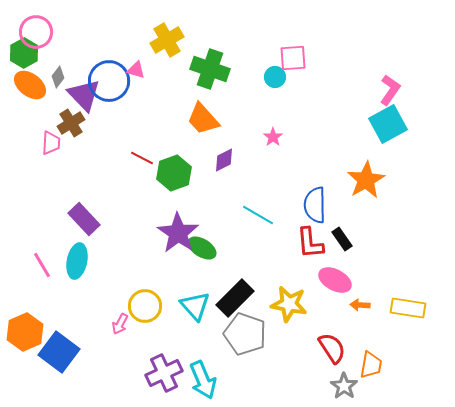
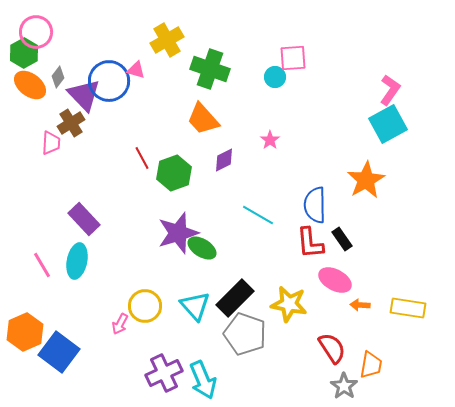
pink star at (273, 137): moved 3 px left, 3 px down
red line at (142, 158): rotated 35 degrees clockwise
purple star at (178, 233): rotated 21 degrees clockwise
